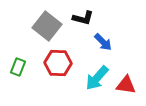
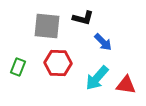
gray square: rotated 32 degrees counterclockwise
